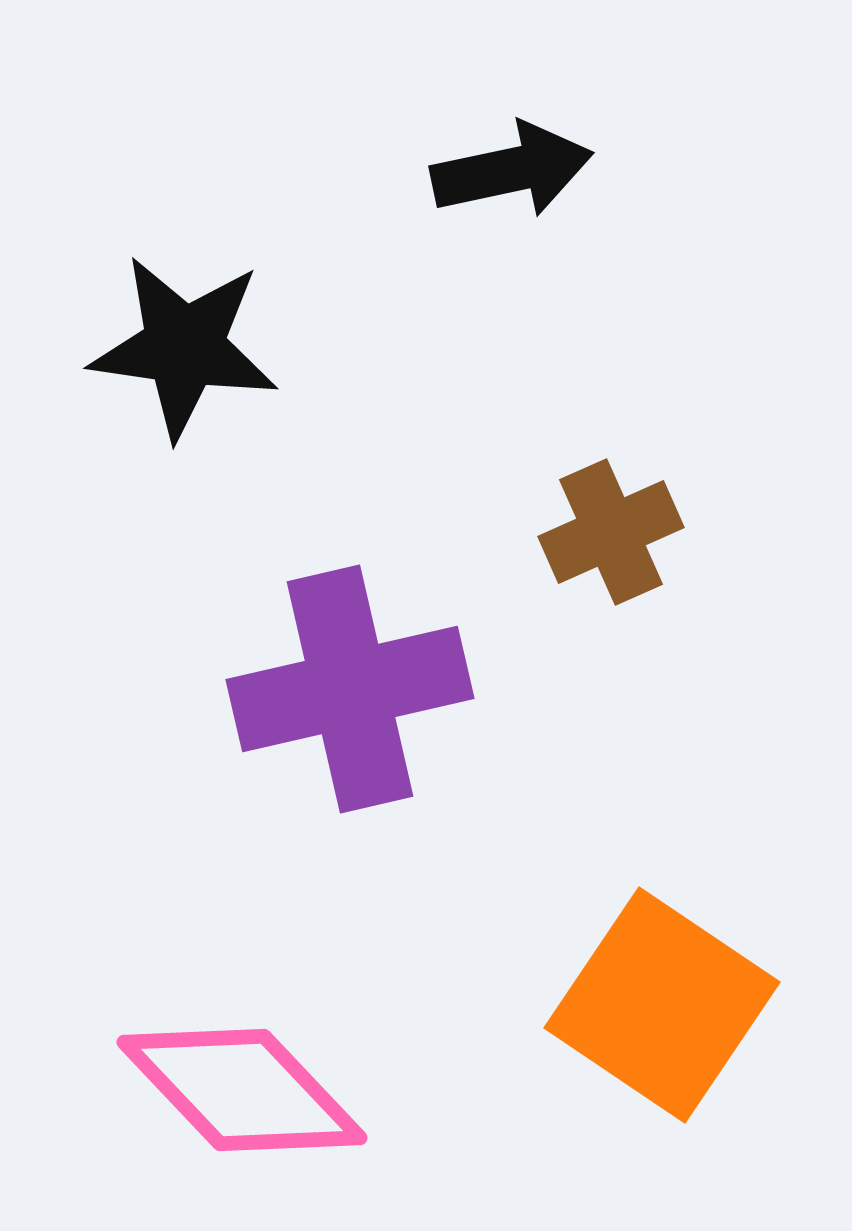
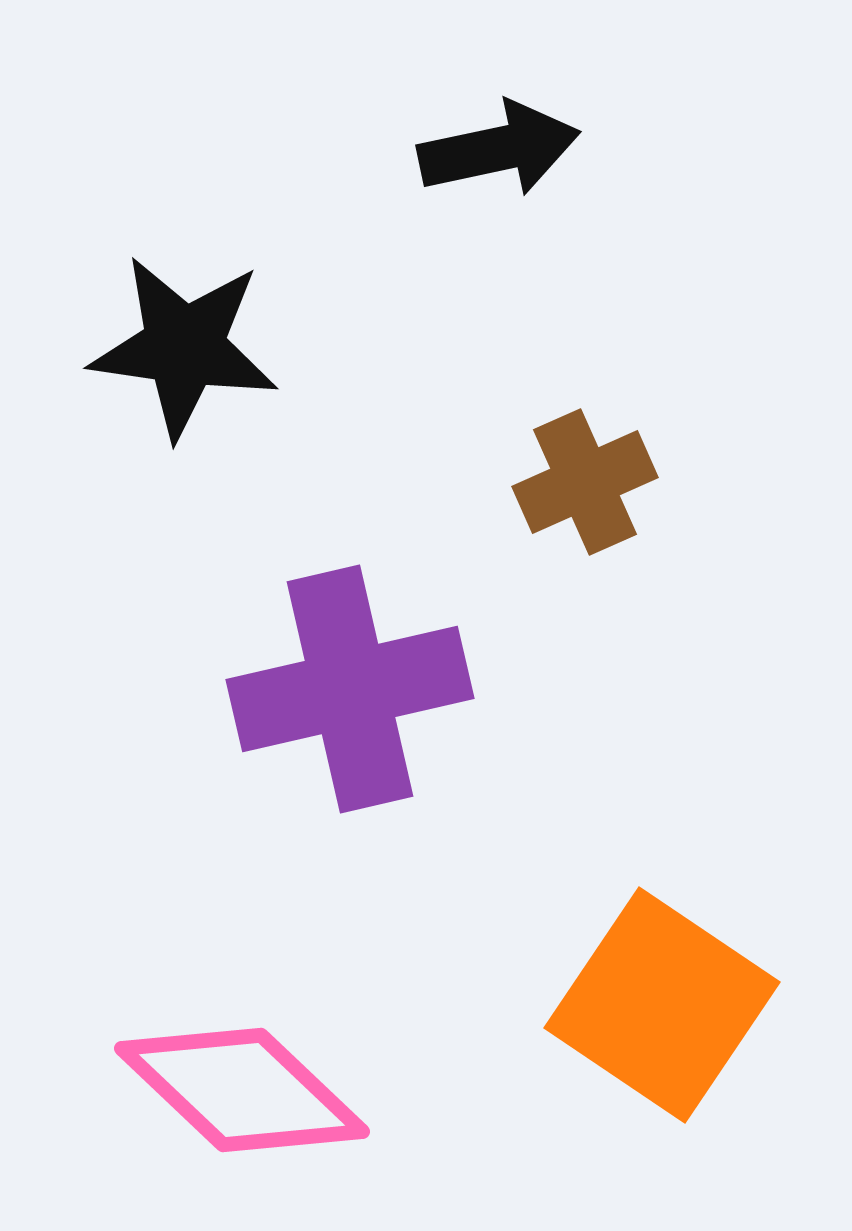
black arrow: moved 13 px left, 21 px up
brown cross: moved 26 px left, 50 px up
pink diamond: rotated 3 degrees counterclockwise
